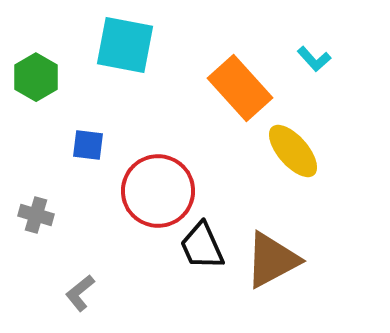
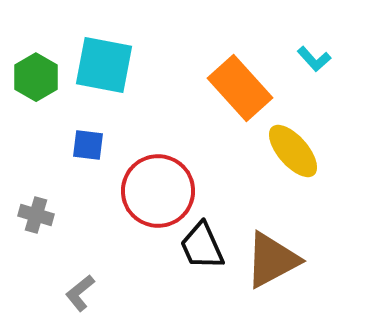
cyan square: moved 21 px left, 20 px down
